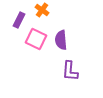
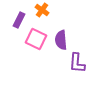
purple L-shape: moved 7 px right, 8 px up
